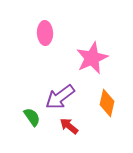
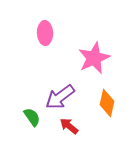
pink star: moved 2 px right
